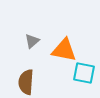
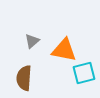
cyan square: rotated 25 degrees counterclockwise
brown semicircle: moved 2 px left, 4 px up
